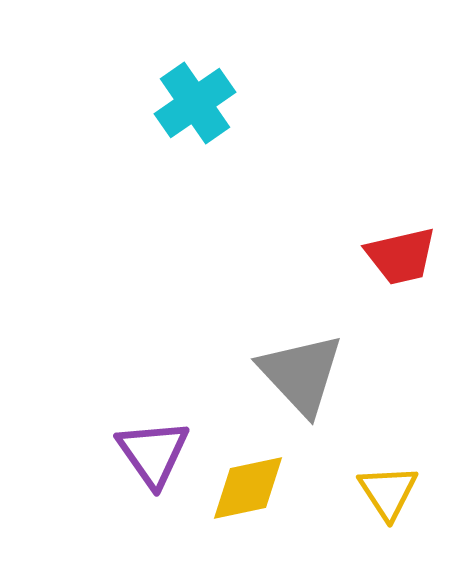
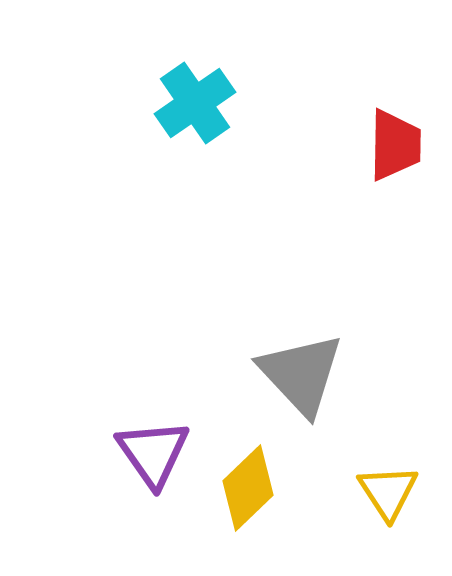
red trapezoid: moved 6 px left, 111 px up; rotated 76 degrees counterclockwise
yellow diamond: rotated 32 degrees counterclockwise
